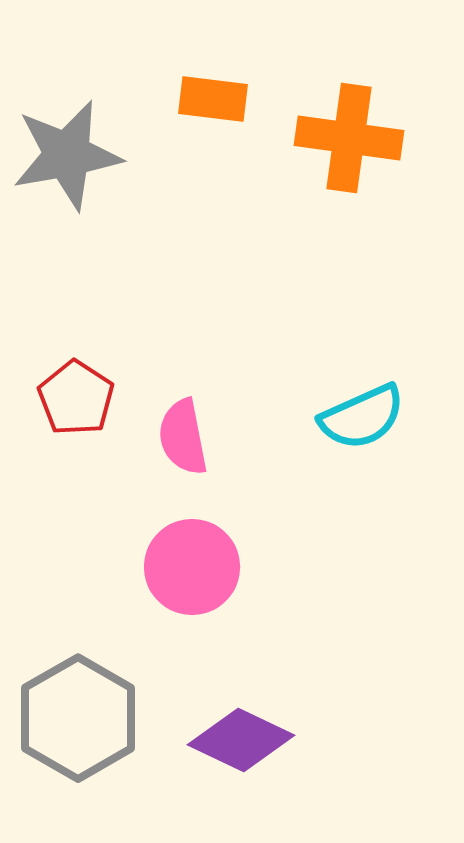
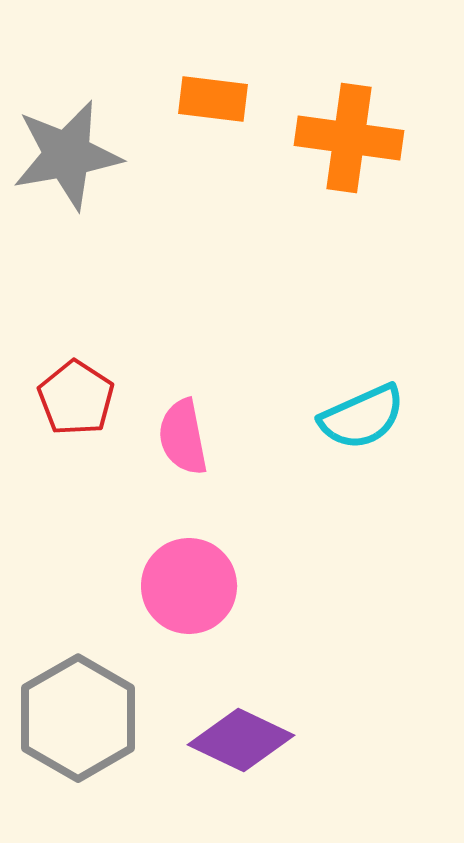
pink circle: moved 3 px left, 19 px down
